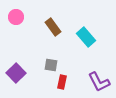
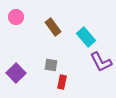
purple L-shape: moved 2 px right, 20 px up
